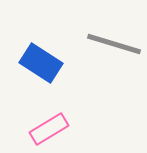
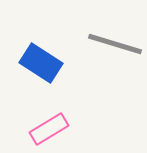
gray line: moved 1 px right
